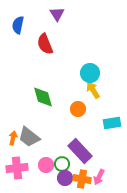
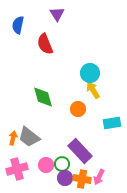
pink cross: moved 1 px down; rotated 10 degrees counterclockwise
